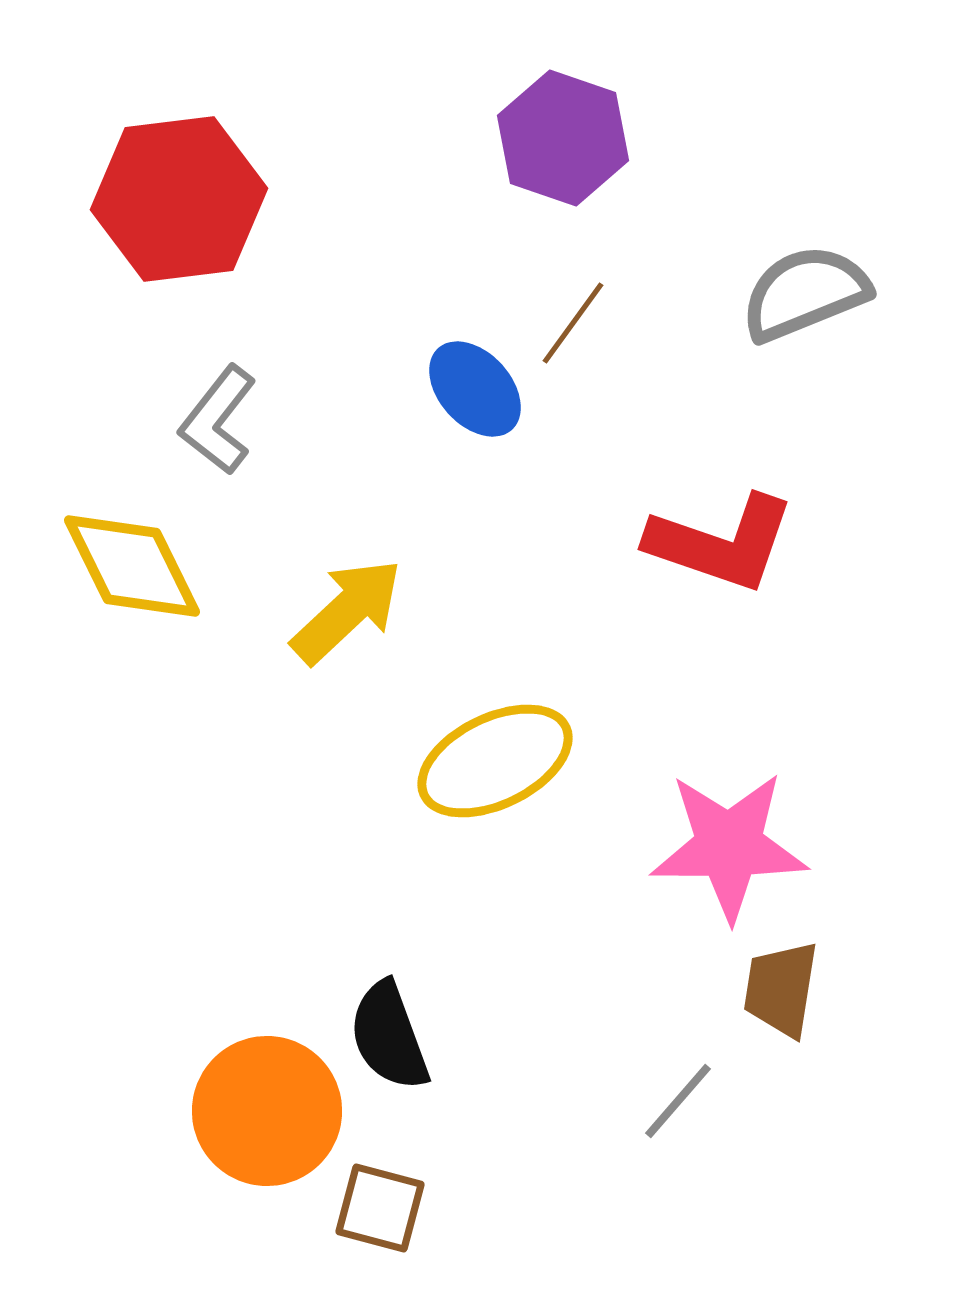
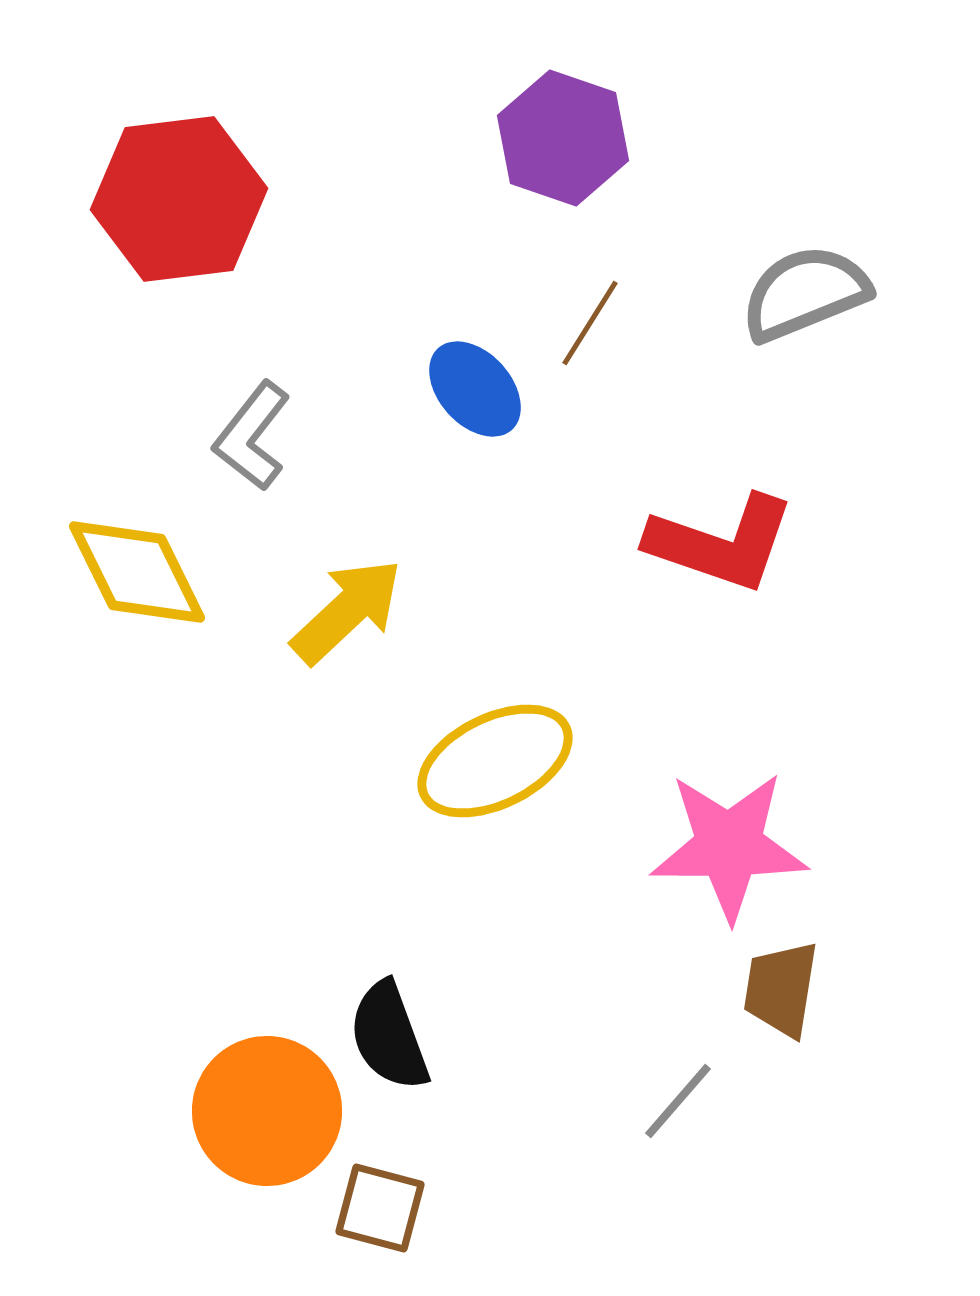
brown line: moved 17 px right; rotated 4 degrees counterclockwise
gray L-shape: moved 34 px right, 16 px down
yellow diamond: moved 5 px right, 6 px down
